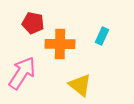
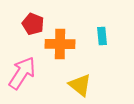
red pentagon: moved 1 px down; rotated 10 degrees clockwise
cyan rectangle: rotated 30 degrees counterclockwise
